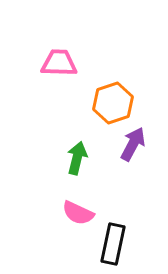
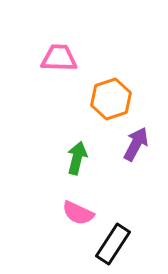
pink trapezoid: moved 5 px up
orange hexagon: moved 2 px left, 4 px up
purple arrow: moved 3 px right
black rectangle: rotated 21 degrees clockwise
